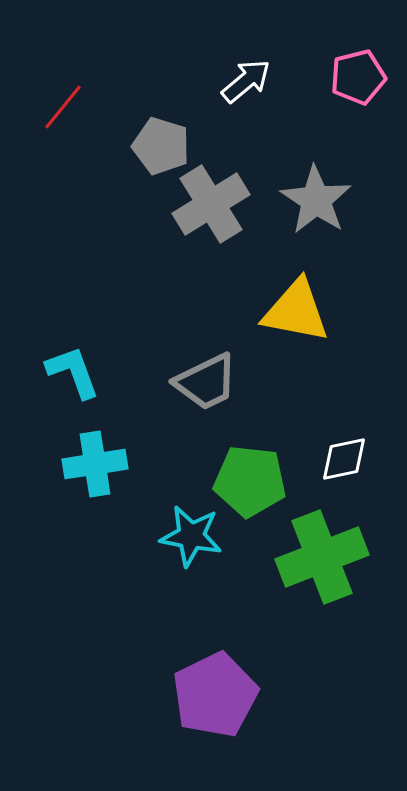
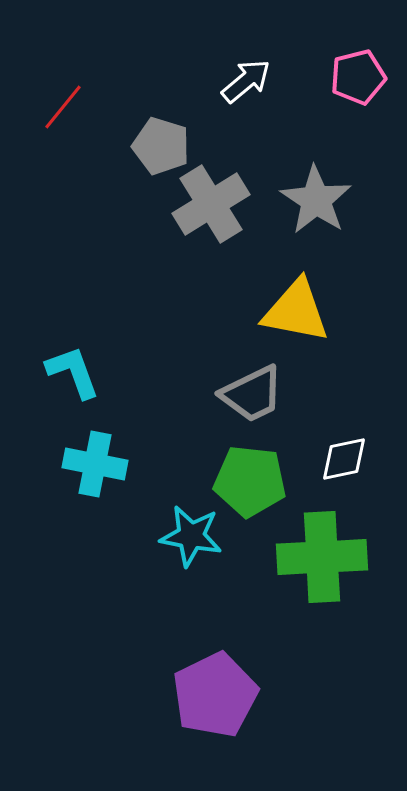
gray trapezoid: moved 46 px right, 12 px down
cyan cross: rotated 20 degrees clockwise
green cross: rotated 18 degrees clockwise
